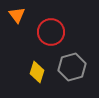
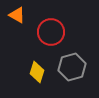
orange triangle: rotated 24 degrees counterclockwise
